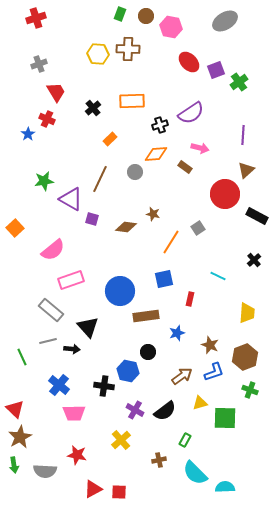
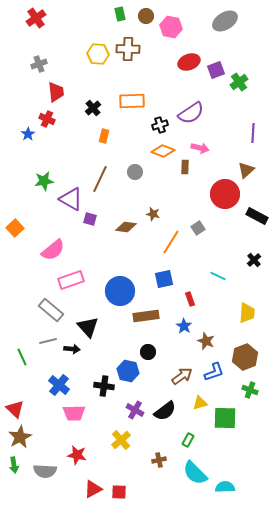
green rectangle at (120, 14): rotated 32 degrees counterclockwise
red cross at (36, 18): rotated 18 degrees counterclockwise
red ellipse at (189, 62): rotated 65 degrees counterclockwise
red trapezoid at (56, 92): rotated 25 degrees clockwise
purple line at (243, 135): moved 10 px right, 2 px up
orange rectangle at (110, 139): moved 6 px left, 3 px up; rotated 32 degrees counterclockwise
orange diamond at (156, 154): moved 7 px right, 3 px up; rotated 25 degrees clockwise
brown rectangle at (185, 167): rotated 56 degrees clockwise
purple square at (92, 219): moved 2 px left
red rectangle at (190, 299): rotated 32 degrees counterclockwise
blue star at (177, 333): moved 7 px right, 7 px up; rotated 21 degrees counterclockwise
brown star at (210, 345): moved 4 px left, 4 px up
green rectangle at (185, 440): moved 3 px right
